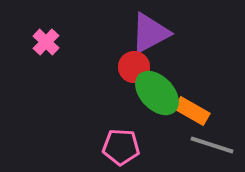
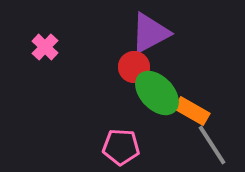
pink cross: moved 1 px left, 5 px down
gray line: rotated 39 degrees clockwise
